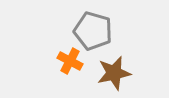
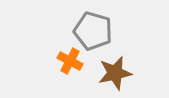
brown star: moved 1 px right
